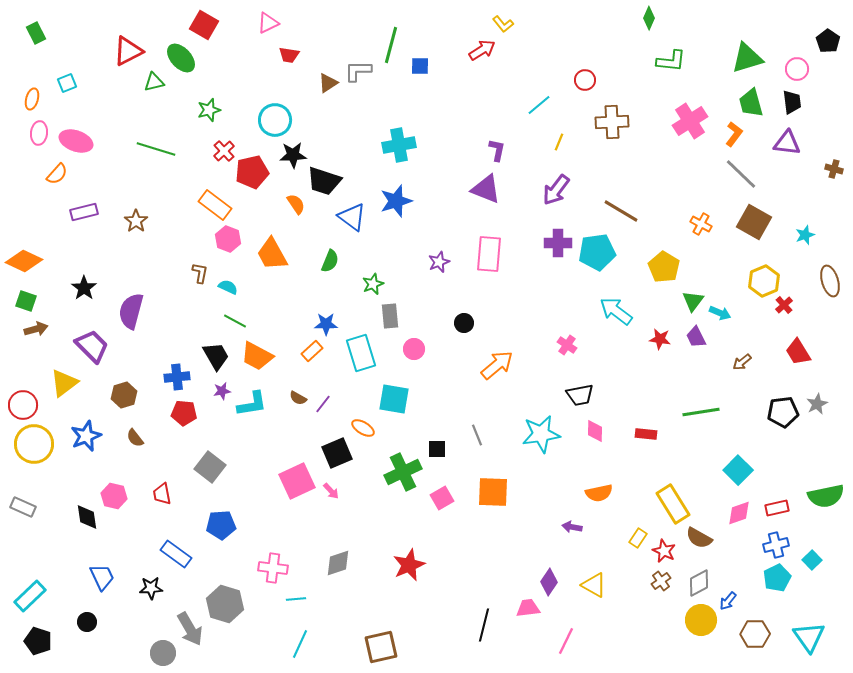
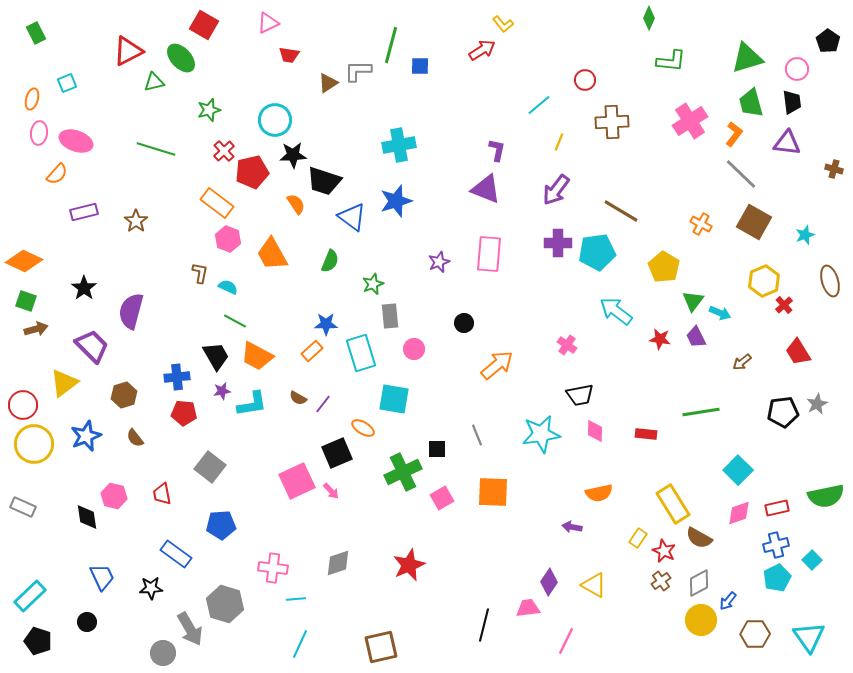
orange rectangle at (215, 205): moved 2 px right, 2 px up
